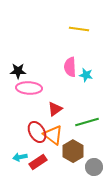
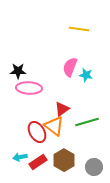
pink semicircle: rotated 24 degrees clockwise
red triangle: moved 7 px right
orange triangle: moved 1 px right, 9 px up
brown hexagon: moved 9 px left, 9 px down
